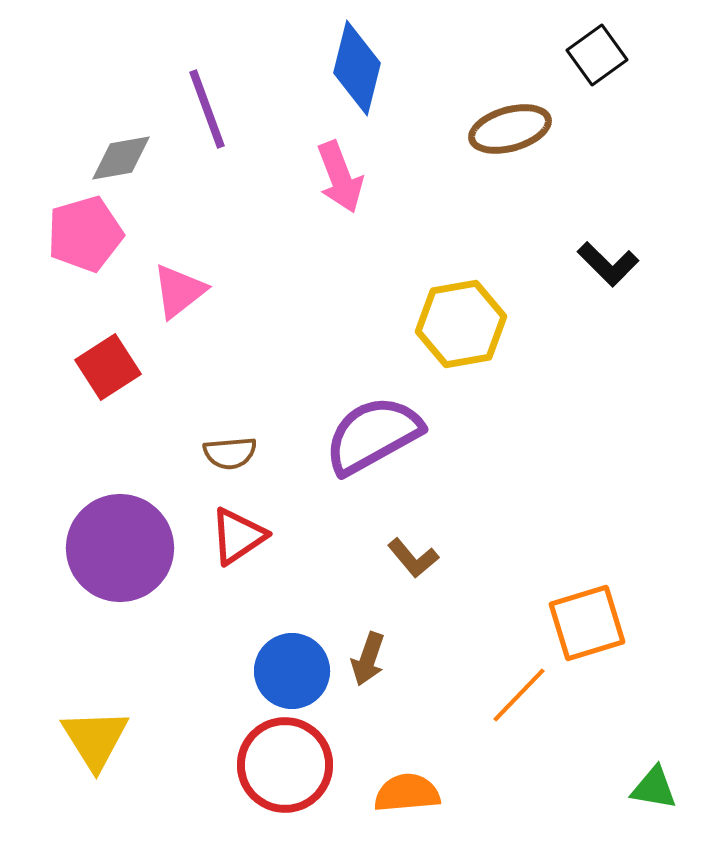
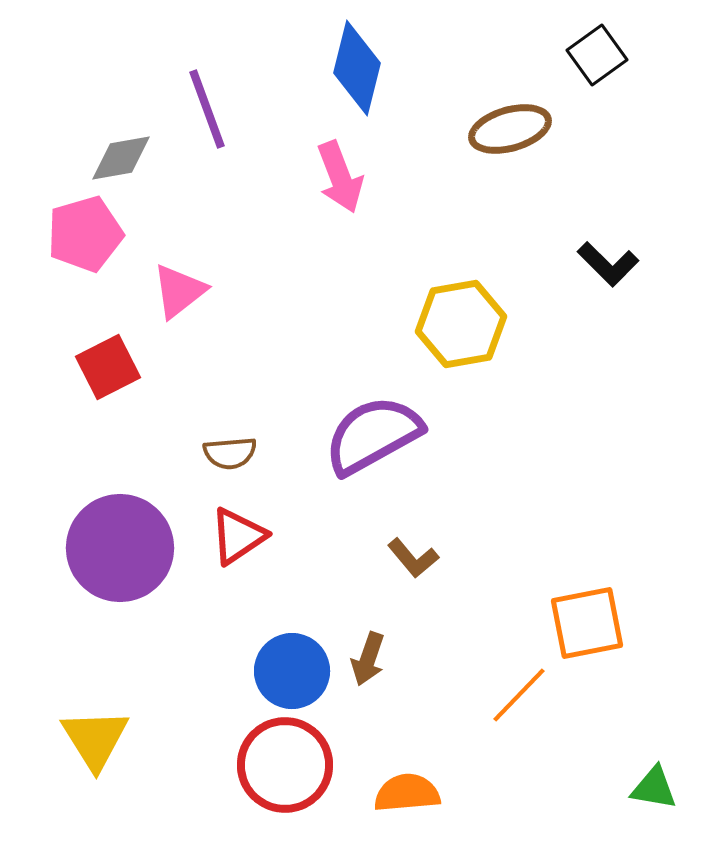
red square: rotated 6 degrees clockwise
orange square: rotated 6 degrees clockwise
